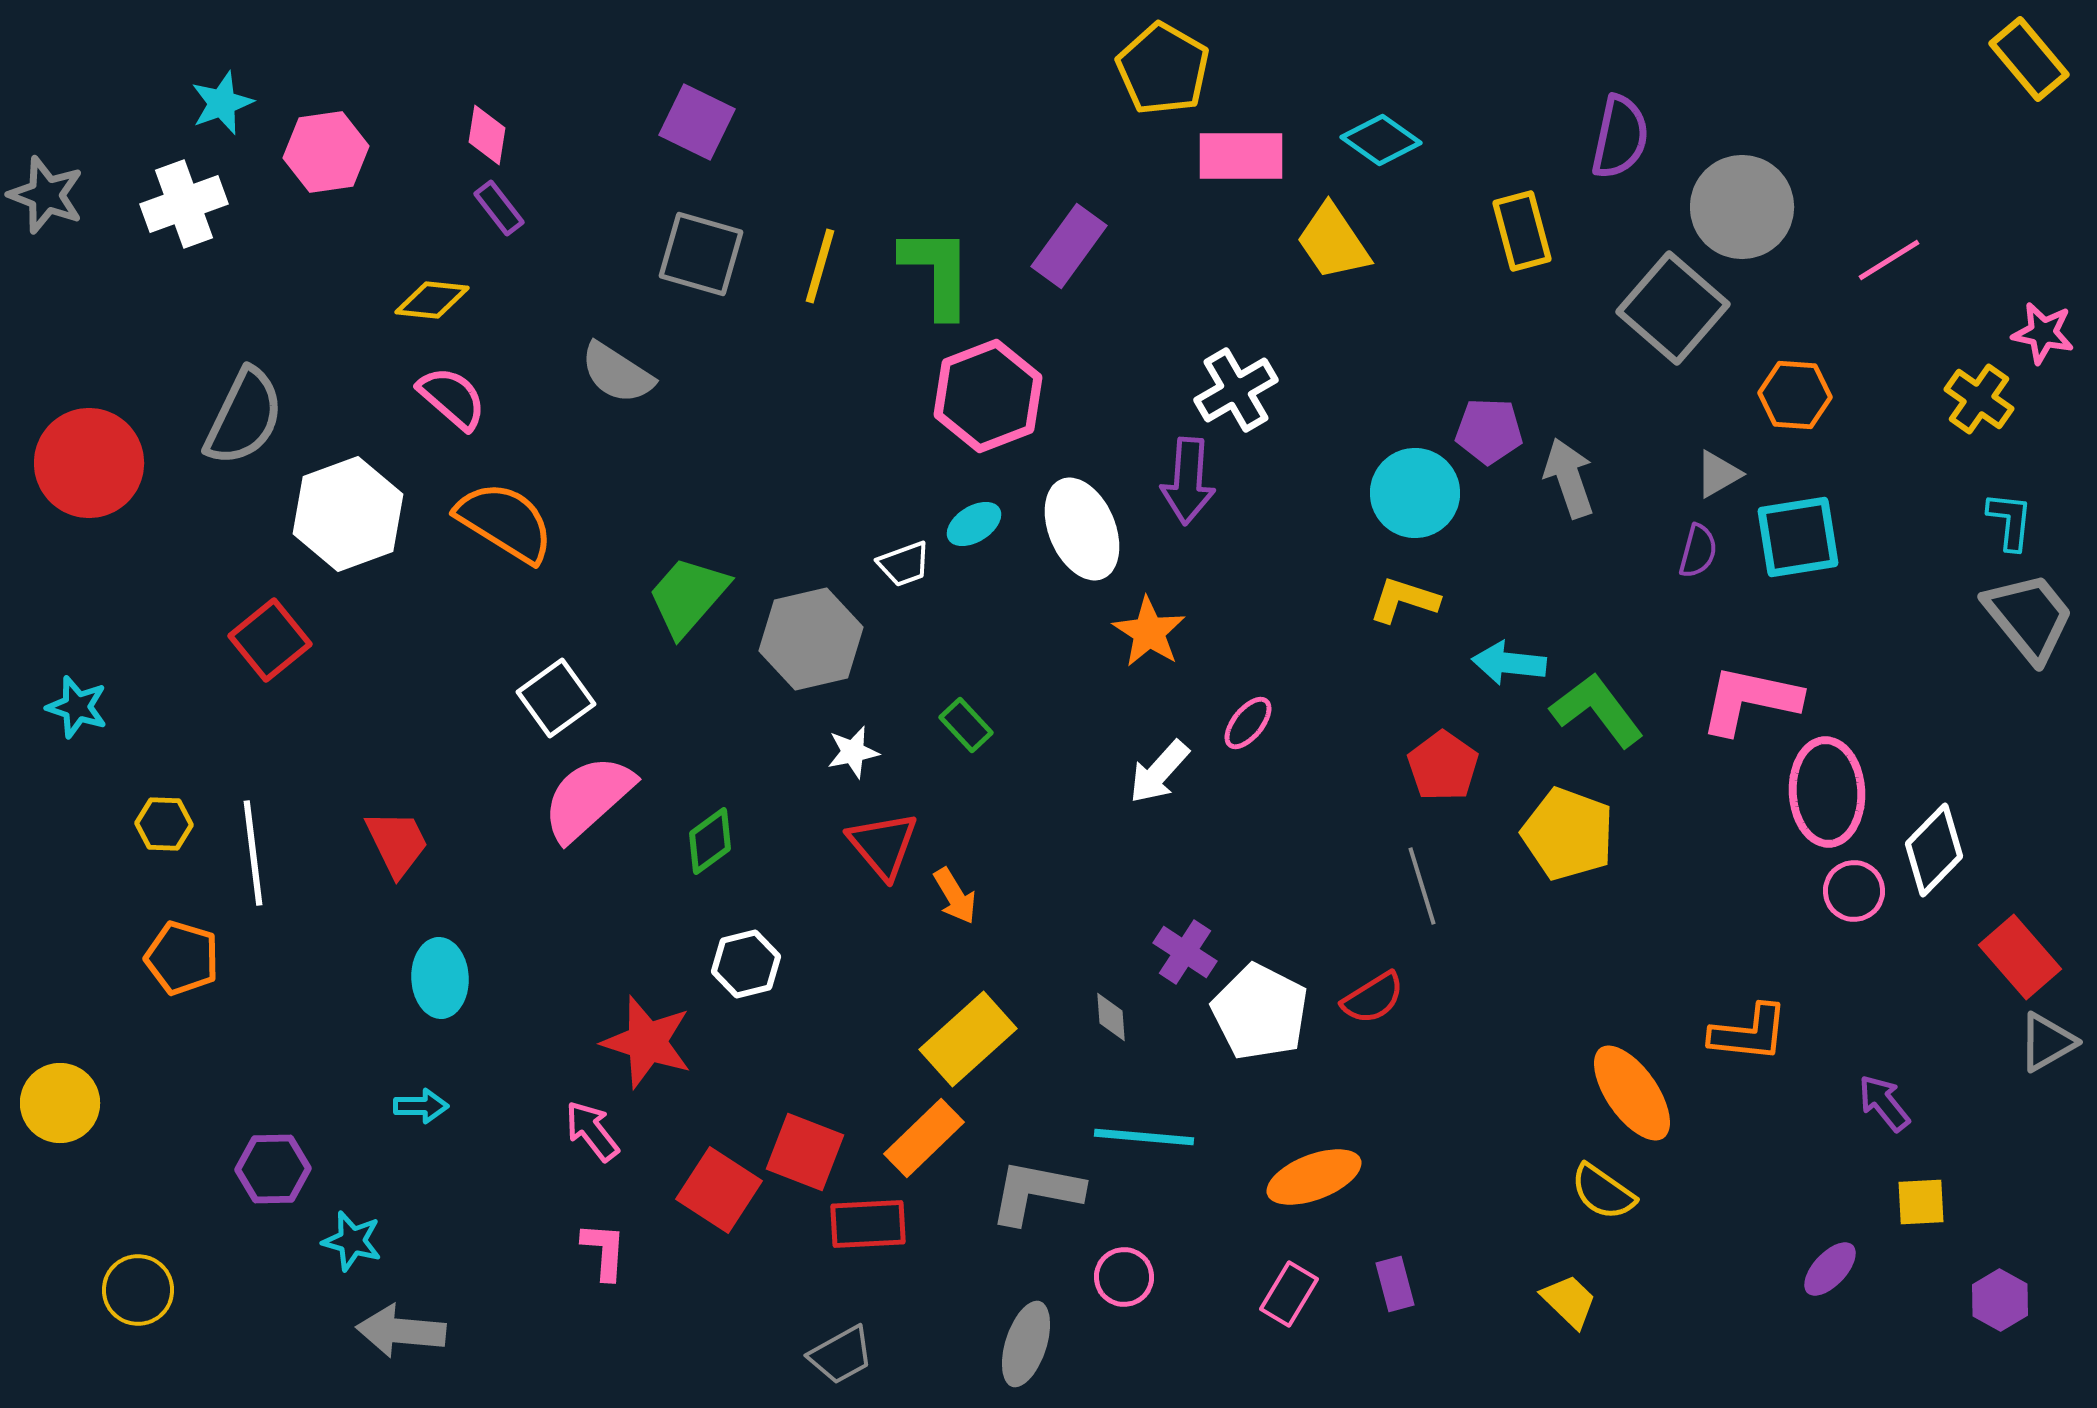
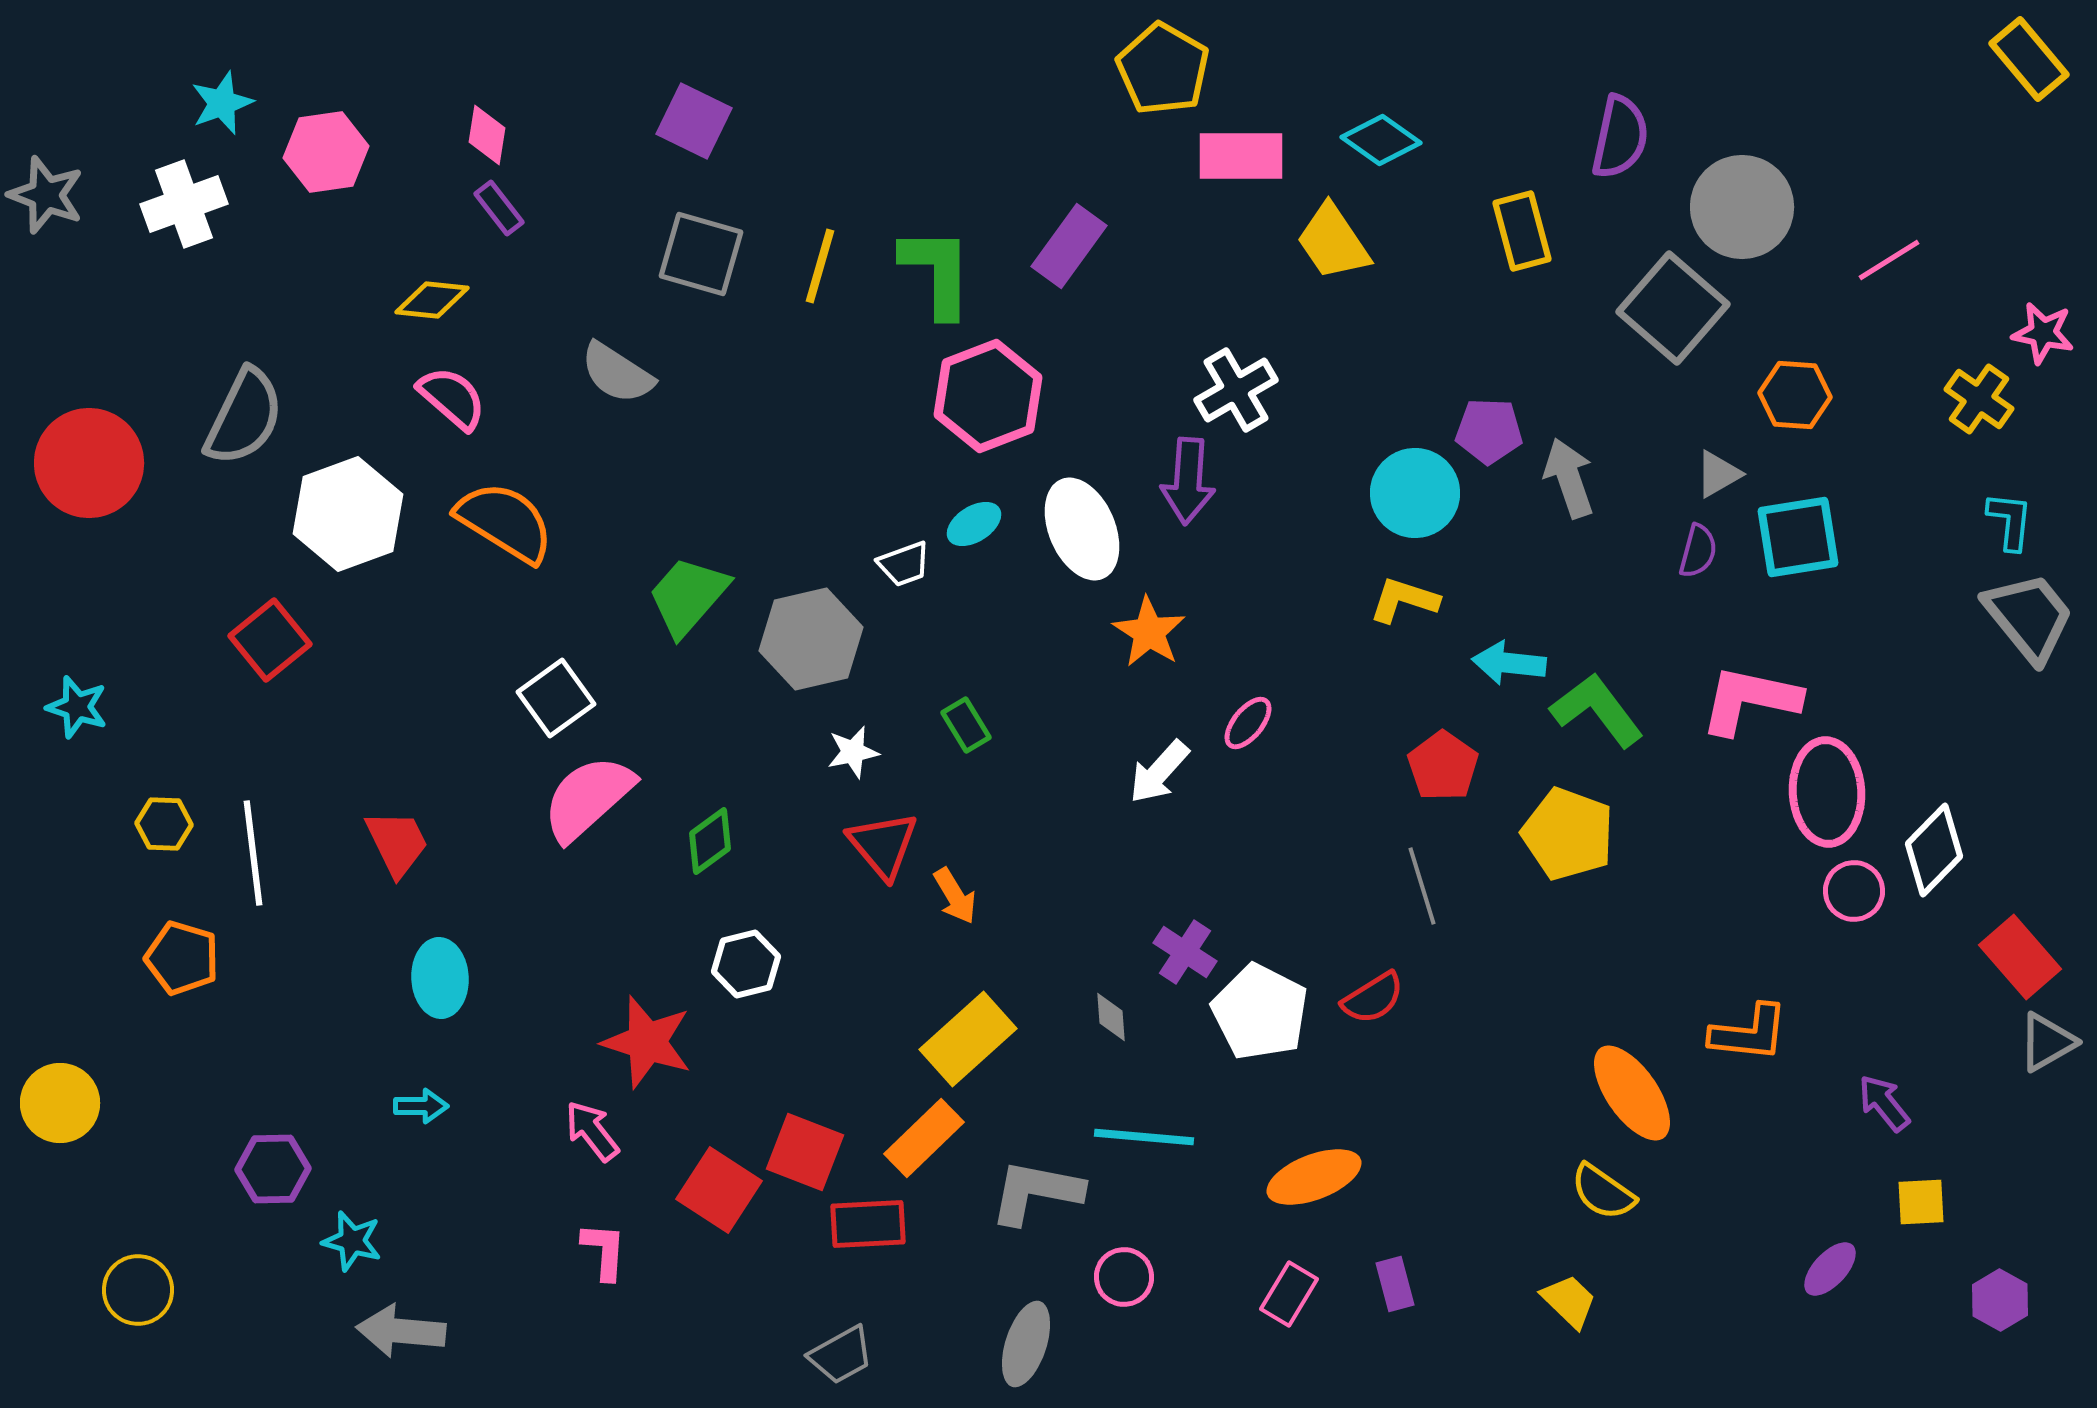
purple square at (697, 122): moved 3 px left, 1 px up
green rectangle at (966, 725): rotated 12 degrees clockwise
